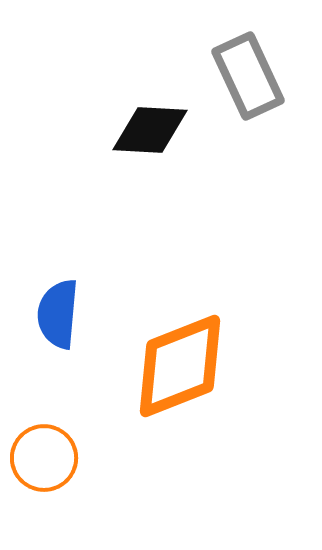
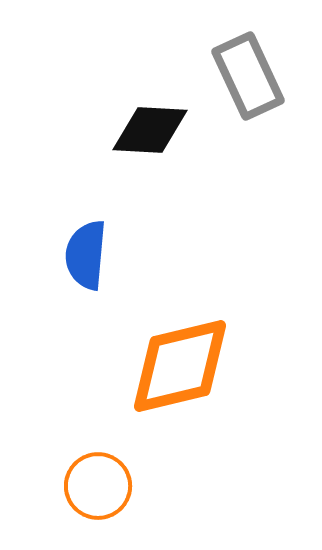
blue semicircle: moved 28 px right, 59 px up
orange diamond: rotated 8 degrees clockwise
orange circle: moved 54 px right, 28 px down
